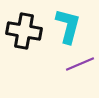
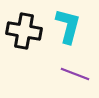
purple line: moved 5 px left, 10 px down; rotated 44 degrees clockwise
